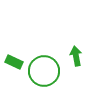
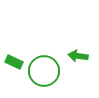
green arrow: moved 2 px right; rotated 72 degrees counterclockwise
